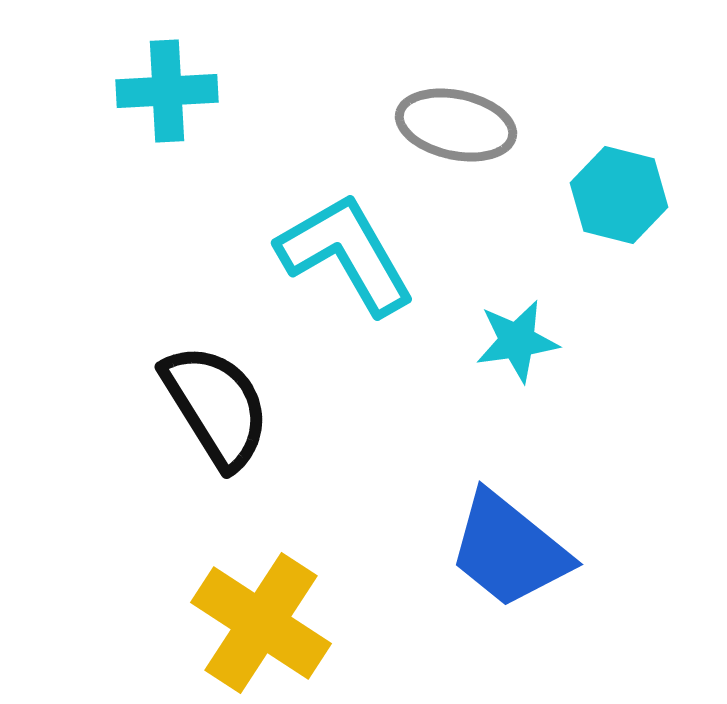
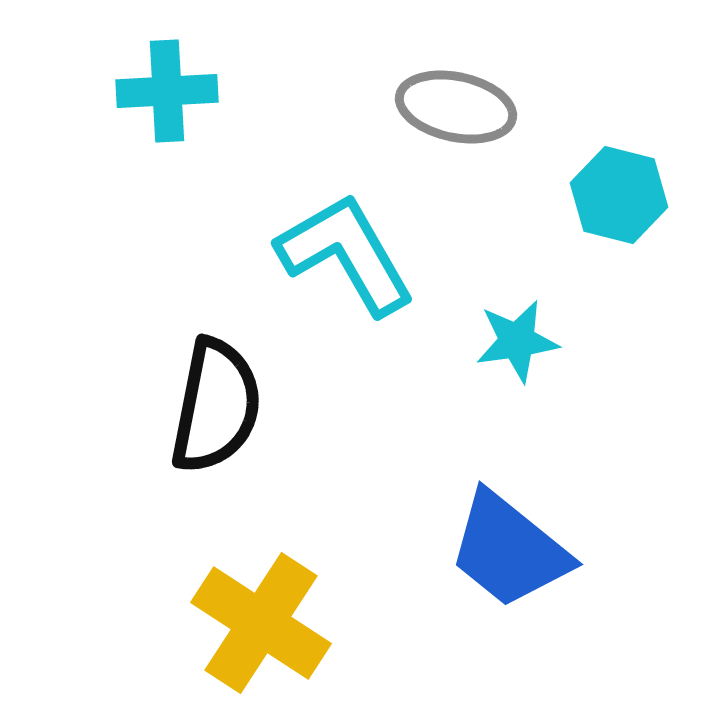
gray ellipse: moved 18 px up
black semicircle: rotated 43 degrees clockwise
